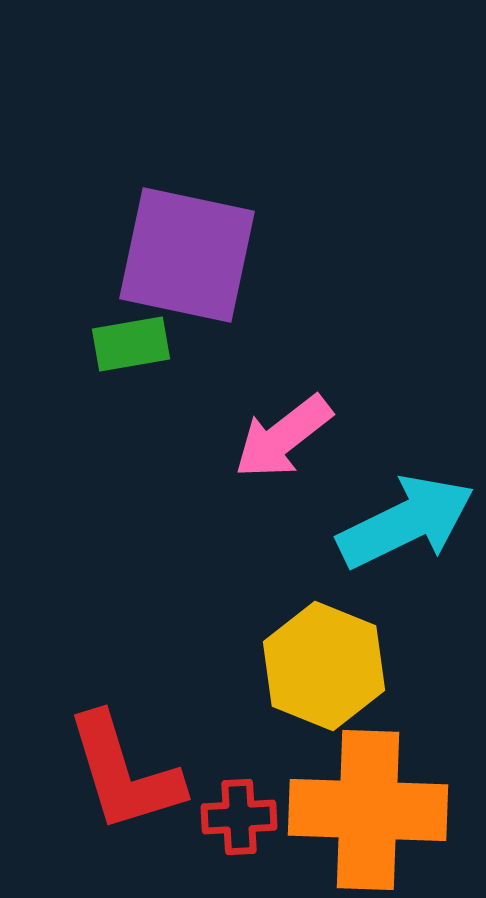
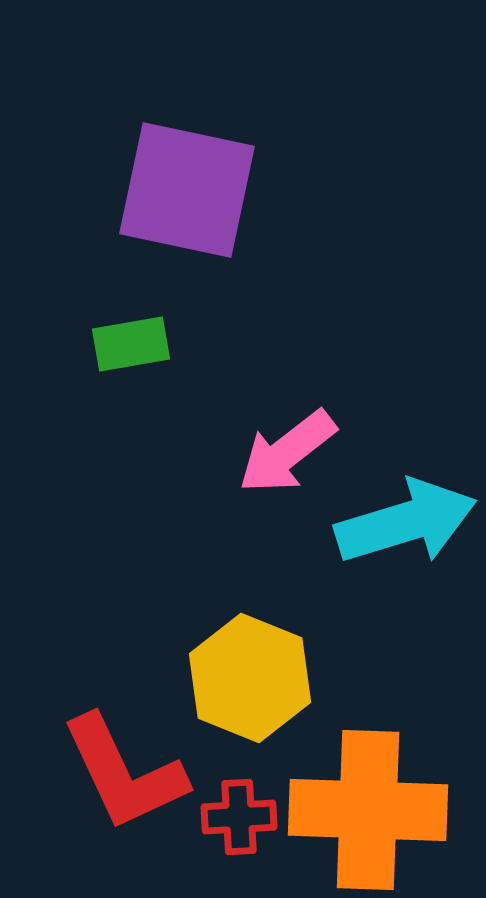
purple square: moved 65 px up
pink arrow: moved 4 px right, 15 px down
cyan arrow: rotated 9 degrees clockwise
yellow hexagon: moved 74 px left, 12 px down
red L-shape: rotated 8 degrees counterclockwise
